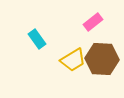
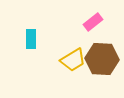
cyan rectangle: moved 6 px left; rotated 36 degrees clockwise
